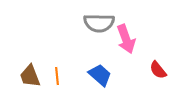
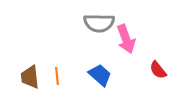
brown trapezoid: moved 1 px down; rotated 15 degrees clockwise
